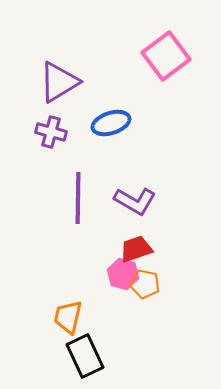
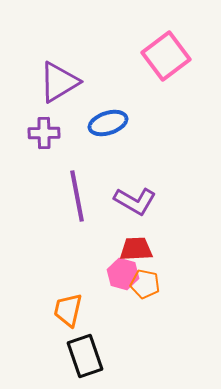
blue ellipse: moved 3 px left
purple cross: moved 7 px left, 1 px down; rotated 16 degrees counterclockwise
purple line: moved 1 px left, 2 px up; rotated 12 degrees counterclockwise
red trapezoid: rotated 16 degrees clockwise
orange trapezoid: moved 7 px up
black rectangle: rotated 6 degrees clockwise
